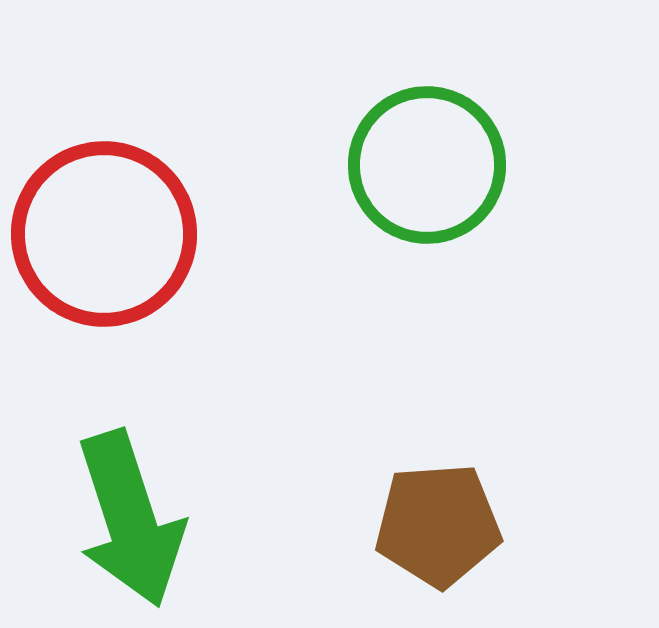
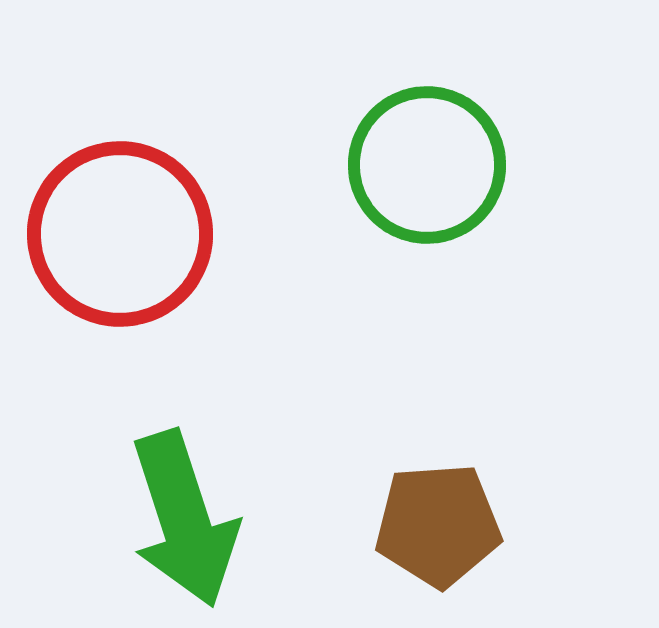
red circle: moved 16 px right
green arrow: moved 54 px right
